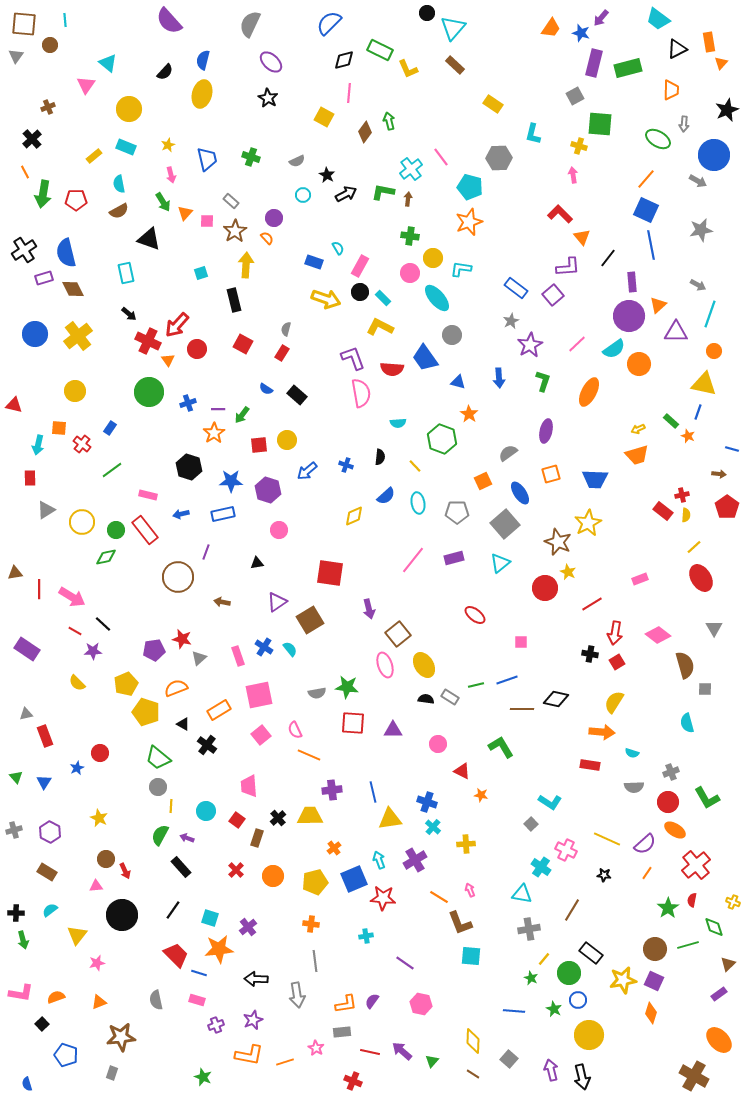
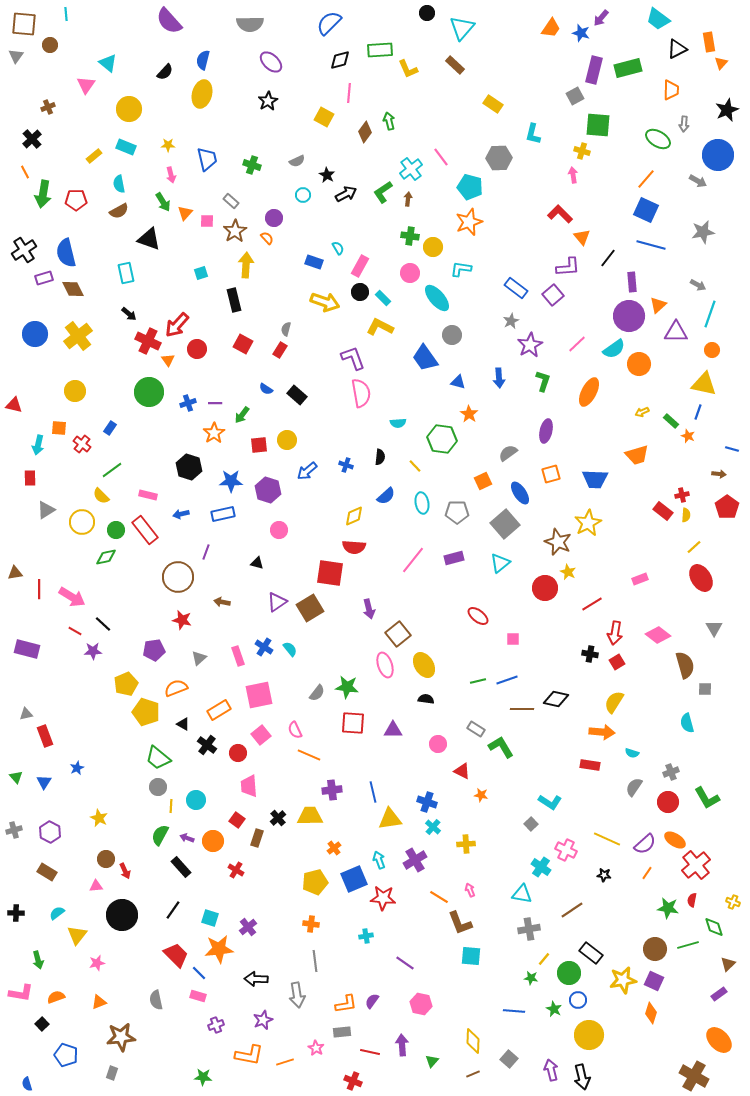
cyan line at (65, 20): moved 1 px right, 6 px up
gray semicircle at (250, 24): rotated 116 degrees counterclockwise
cyan triangle at (453, 28): moved 9 px right
green rectangle at (380, 50): rotated 30 degrees counterclockwise
black diamond at (344, 60): moved 4 px left
purple rectangle at (594, 63): moved 7 px down
black star at (268, 98): moved 3 px down; rotated 12 degrees clockwise
green square at (600, 124): moved 2 px left, 1 px down
yellow star at (168, 145): rotated 24 degrees clockwise
yellow cross at (579, 146): moved 3 px right, 5 px down
blue circle at (714, 155): moved 4 px right
green cross at (251, 157): moved 1 px right, 8 px down
green L-shape at (383, 192): rotated 45 degrees counterclockwise
gray star at (701, 230): moved 2 px right, 2 px down
blue line at (651, 245): rotated 64 degrees counterclockwise
yellow circle at (433, 258): moved 11 px up
yellow arrow at (326, 299): moved 1 px left, 3 px down
orange circle at (714, 351): moved 2 px left, 1 px up
red rectangle at (282, 353): moved 2 px left, 3 px up
red semicircle at (392, 369): moved 38 px left, 178 px down
purple line at (218, 409): moved 3 px left, 6 px up
yellow arrow at (638, 429): moved 4 px right, 17 px up
green hexagon at (442, 439): rotated 12 degrees counterclockwise
cyan ellipse at (418, 503): moved 4 px right
black triangle at (257, 563): rotated 24 degrees clockwise
red ellipse at (475, 615): moved 3 px right, 1 px down
brown square at (310, 620): moved 12 px up
red star at (182, 639): moved 19 px up
pink square at (521, 642): moved 8 px left, 3 px up
purple rectangle at (27, 649): rotated 20 degrees counterclockwise
yellow semicircle at (77, 683): moved 24 px right, 187 px up
green line at (476, 685): moved 2 px right, 4 px up
gray semicircle at (317, 693): rotated 42 degrees counterclockwise
gray rectangle at (450, 697): moved 26 px right, 32 px down
red circle at (100, 753): moved 138 px right
gray semicircle at (634, 787): rotated 126 degrees clockwise
cyan circle at (206, 811): moved 10 px left, 11 px up
orange ellipse at (675, 830): moved 10 px down
red cross at (236, 870): rotated 14 degrees counterclockwise
orange circle at (273, 876): moved 60 px left, 35 px up
green star at (668, 908): rotated 30 degrees counterclockwise
cyan semicircle at (50, 910): moved 7 px right, 3 px down
brown line at (572, 910): rotated 25 degrees clockwise
green arrow at (23, 940): moved 15 px right, 20 px down
blue line at (199, 973): rotated 28 degrees clockwise
green star at (531, 978): rotated 16 degrees counterclockwise
pink rectangle at (197, 1000): moved 1 px right, 4 px up
purple star at (253, 1020): moved 10 px right
purple arrow at (402, 1051): moved 6 px up; rotated 45 degrees clockwise
brown line at (473, 1074): rotated 56 degrees counterclockwise
green star at (203, 1077): rotated 18 degrees counterclockwise
